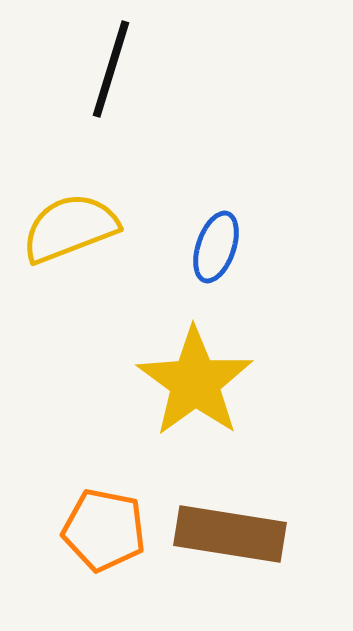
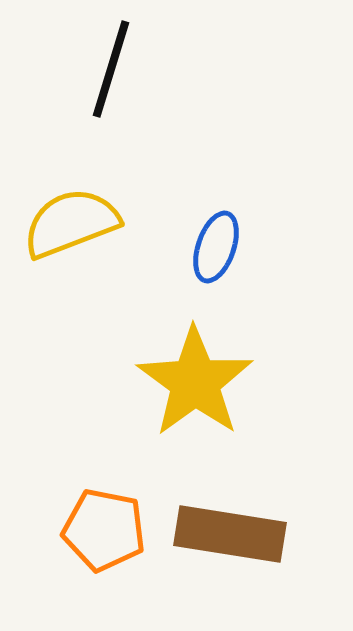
yellow semicircle: moved 1 px right, 5 px up
